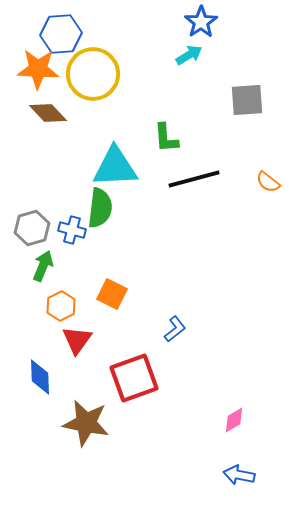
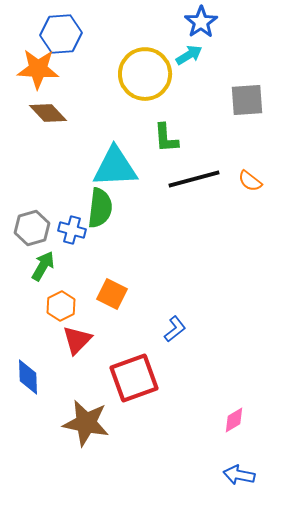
yellow circle: moved 52 px right
orange semicircle: moved 18 px left, 1 px up
green arrow: rotated 8 degrees clockwise
red triangle: rotated 8 degrees clockwise
blue diamond: moved 12 px left
